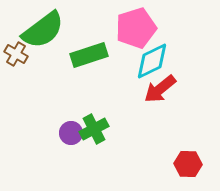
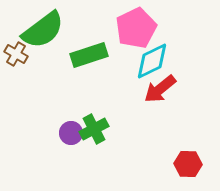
pink pentagon: rotated 9 degrees counterclockwise
